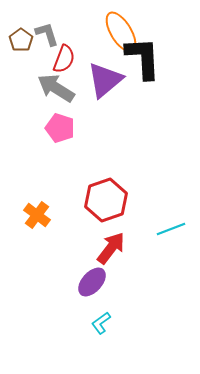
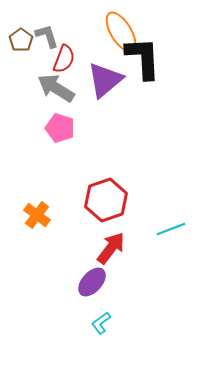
gray L-shape: moved 2 px down
